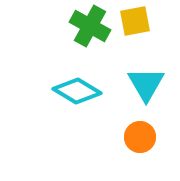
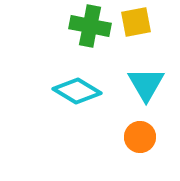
yellow square: moved 1 px right, 1 px down
green cross: rotated 18 degrees counterclockwise
